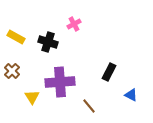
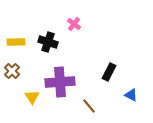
pink cross: rotated 24 degrees counterclockwise
yellow rectangle: moved 5 px down; rotated 30 degrees counterclockwise
